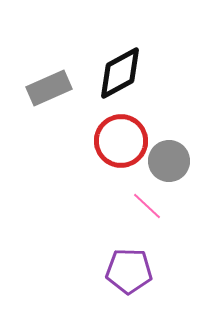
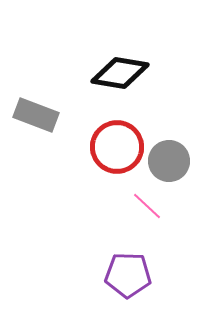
black diamond: rotated 38 degrees clockwise
gray rectangle: moved 13 px left, 27 px down; rotated 45 degrees clockwise
red circle: moved 4 px left, 6 px down
purple pentagon: moved 1 px left, 4 px down
